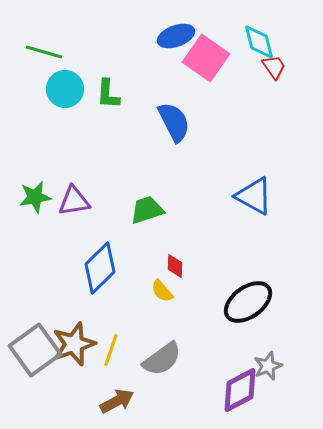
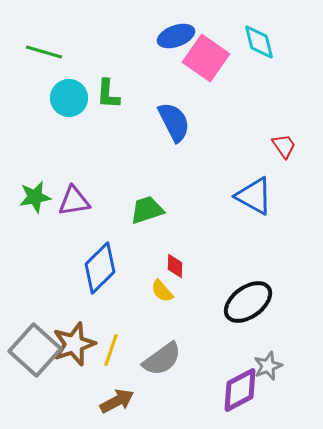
red trapezoid: moved 10 px right, 79 px down
cyan circle: moved 4 px right, 9 px down
gray square: rotated 12 degrees counterclockwise
